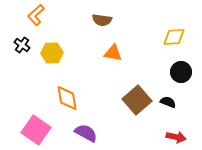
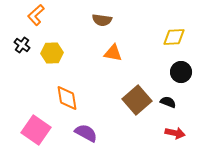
red arrow: moved 1 px left, 4 px up
